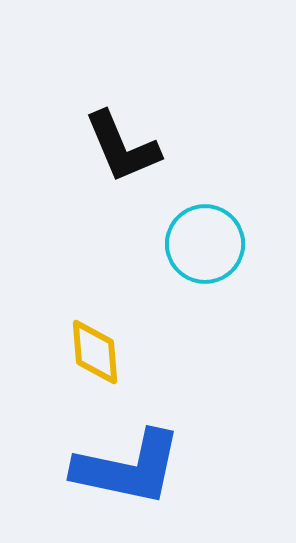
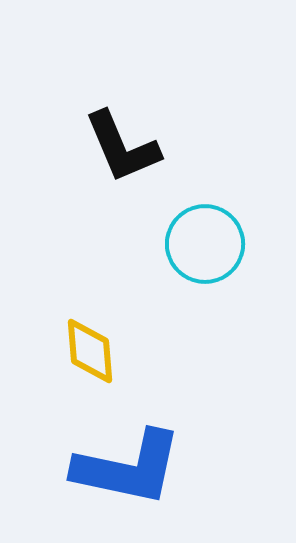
yellow diamond: moved 5 px left, 1 px up
